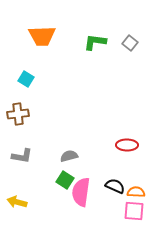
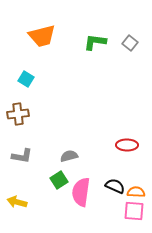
orange trapezoid: rotated 12 degrees counterclockwise
green square: moved 6 px left; rotated 24 degrees clockwise
